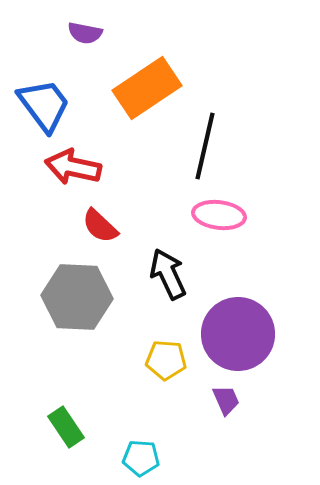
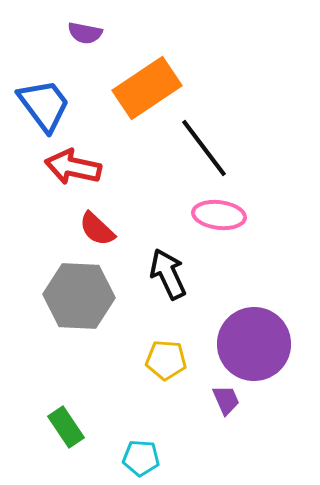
black line: moved 1 px left, 2 px down; rotated 50 degrees counterclockwise
red semicircle: moved 3 px left, 3 px down
gray hexagon: moved 2 px right, 1 px up
purple circle: moved 16 px right, 10 px down
